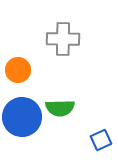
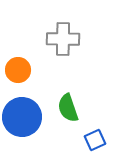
green semicircle: moved 8 px right; rotated 72 degrees clockwise
blue square: moved 6 px left
